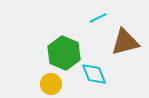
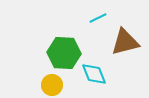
green hexagon: rotated 20 degrees counterclockwise
yellow circle: moved 1 px right, 1 px down
